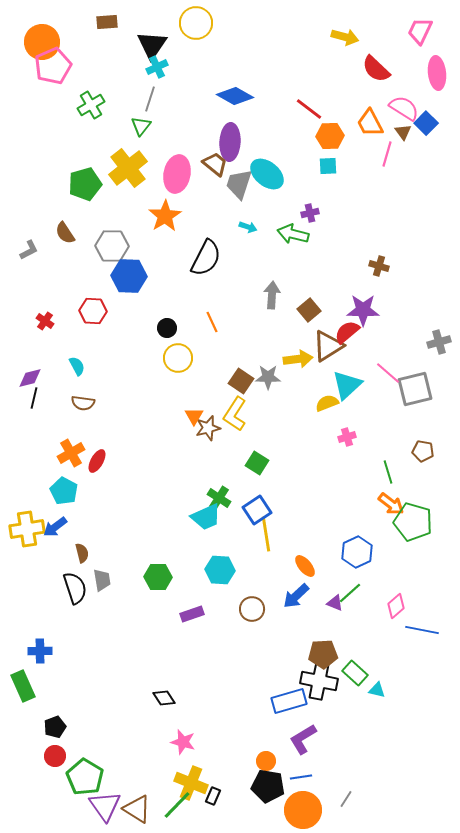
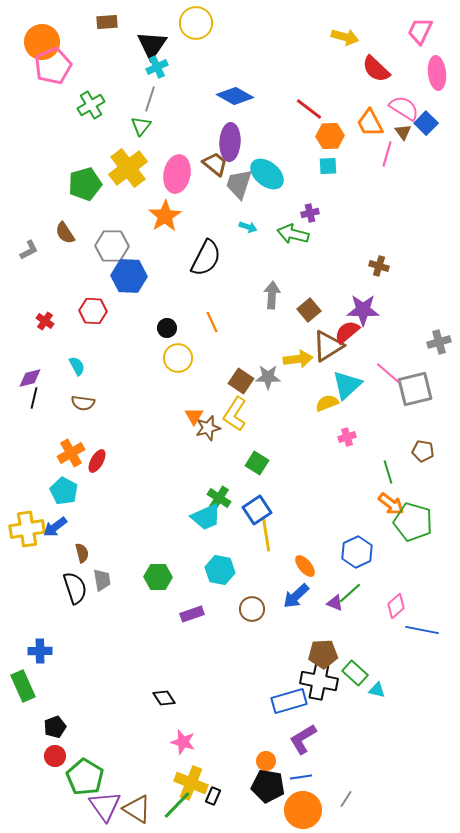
cyan hexagon at (220, 570): rotated 8 degrees clockwise
